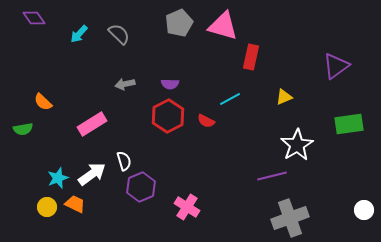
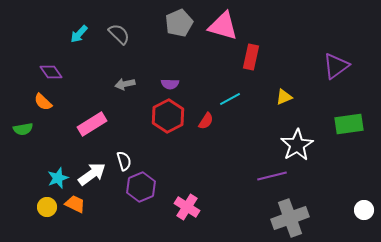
purple diamond: moved 17 px right, 54 px down
red semicircle: rotated 84 degrees counterclockwise
